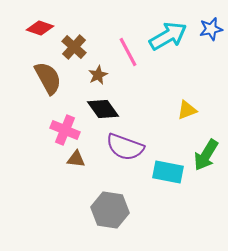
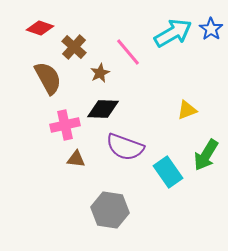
blue star: rotated 25 degrees counterclockwise
cyan arrow: moved 5 px right, 3 px up
pink line: rotated 12 degrees counterclockwise
brown star: moved 2 px right, 2 px up
black diamond: rotated 52 degrees counterclockwise
pink cross: moved 5 px up; rotated 36 degrees counterclockwise
cyan rectangle: rotated 44 degrees clockwise
